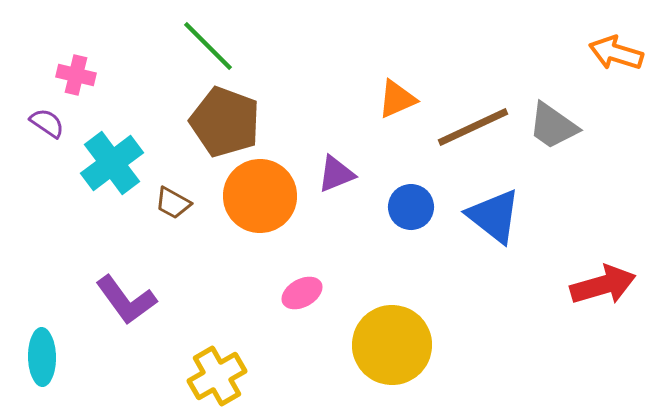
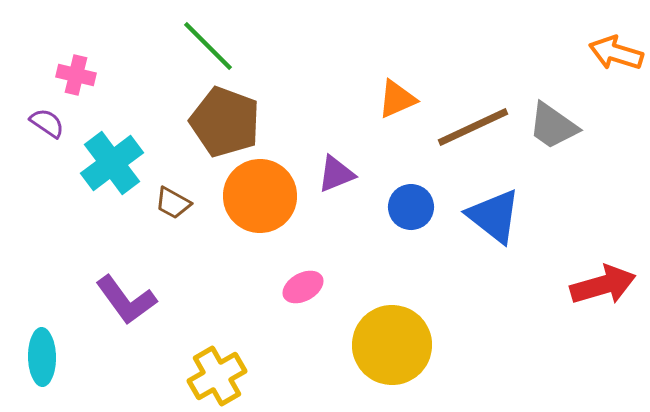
pink ellipse: moved 1 px right, 6 px up
